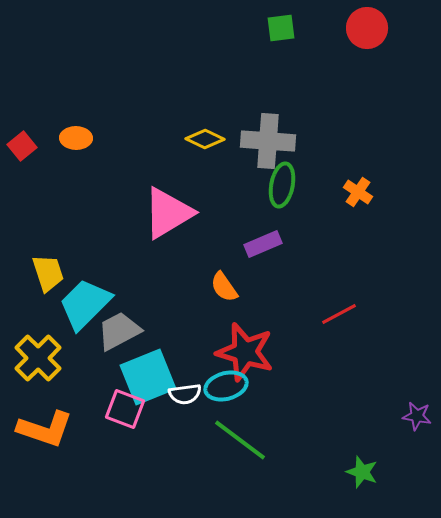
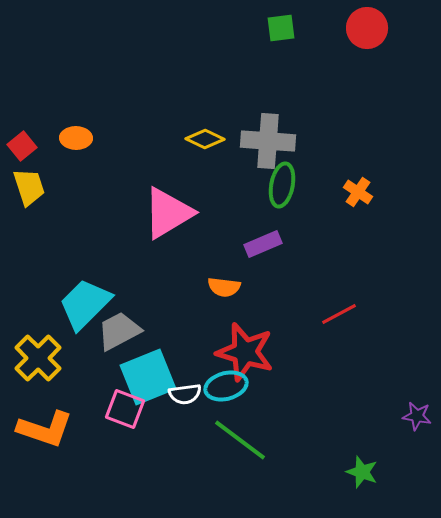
yellow trapezoid: moved 19 px left, 86 px up
orange semicircle: rotated 48 degrees counterclockwise
